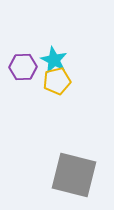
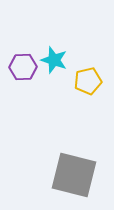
cyan star: rotated 8 degrees counterclockwise
yellow pentagon: moved 31 px right
